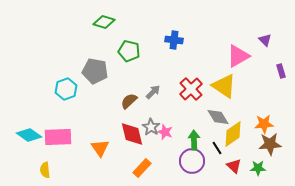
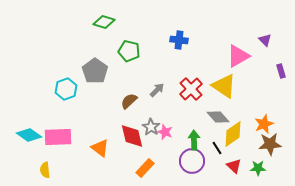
blue cross: moved 5 px right
gray pentagon: rotated 25 degrees clockwise
gray arrow: moved 4 px right, 2 px up
gray diamond: rotated 10 degrees counterclockwise
orange star: rotated 18 degrees counterclockwise
red diamond: moved 2 px down
orange triangle: rotated 18 degrees counterclockwise
orange rectangle: moved 3 px right
